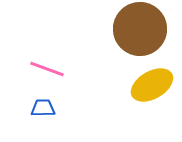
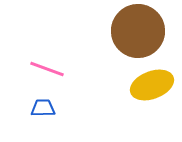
brown circle: moved 2 px left, 2 px down
yellow ellipse: rotated 9 degrees clockwise
